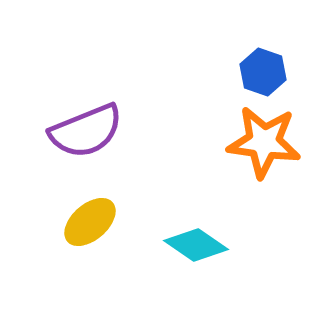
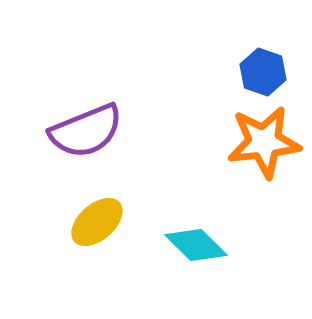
orange star: rotated 14 degrees counterclockwise
yellow ellipse: moved 7 px right
cyan diamond: rotated 10 degrees clockwise
